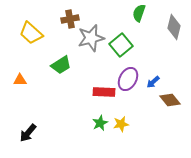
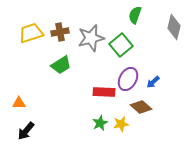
green semicircle: moved 4 px left, 2 px down
brown cross: moved 10 px left, 13 px down
yellow trapezoid: rotated 120 degrees clockwise
orange triangle: moved 1 px left, 23 px down
brown diamond: moved 29 px left, 7 px down; rotated 10 degrees counterclockwise
black arrow: moved 2 px left, 2 px up
